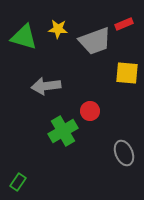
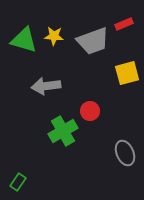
yellow star: moved 4 px left, 7 px down
green triangle: moved 3 px down
gray trapezoid: moved 2 px left
yellow square: rotated 20 degrees counterclockwise
gray ellipse: moved 1 px right
